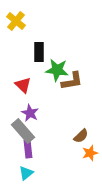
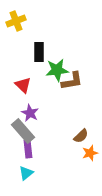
yellow cross: rotated 30 degrees clockwise
green star: rotated 15 degrees counterclockwise
